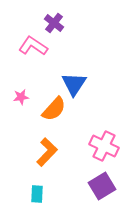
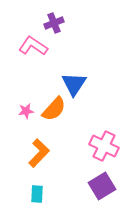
purple cross: rotated 30 degrees clockwise
pink star: moved 5 px right, 14 px down
orange L-shape: moved 8 px left, 1 px down
